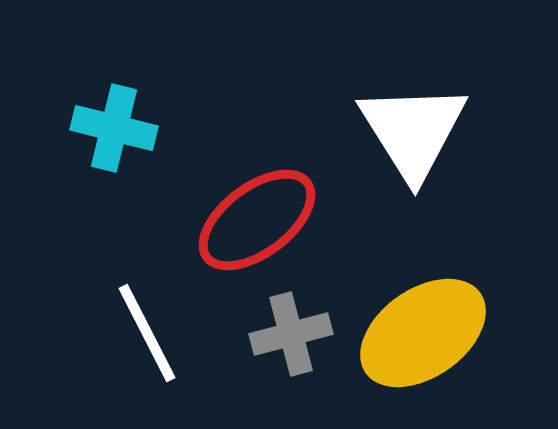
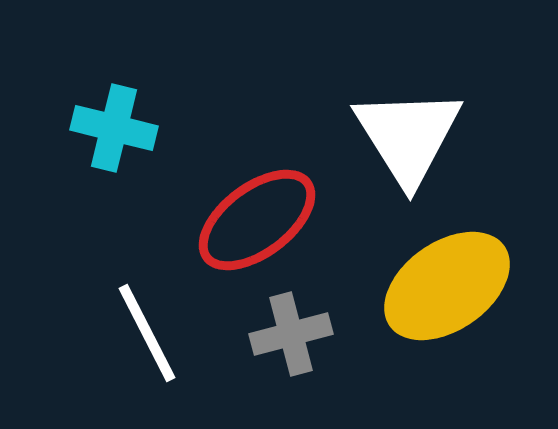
white triangle: moved 5 px left, 5 px down
yellow ellipse: moved 24 px right, 47 px up
